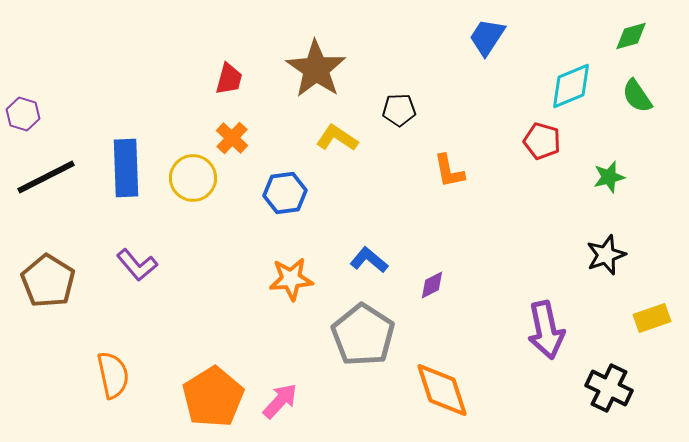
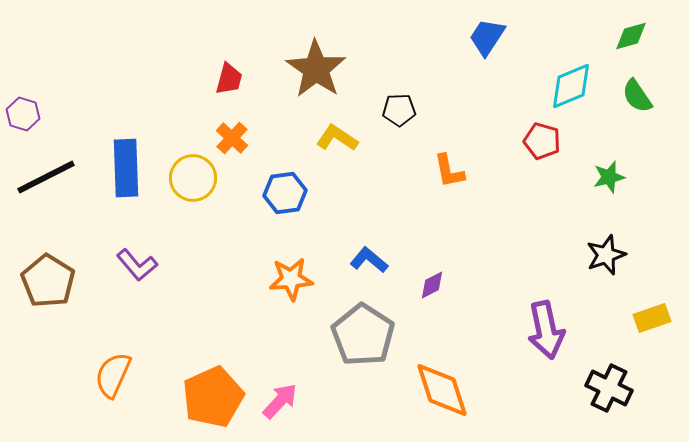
orange semicircle: rotated 144 degrees counterclockwise
orange pentagon: rotated 8 degrees clockwise
